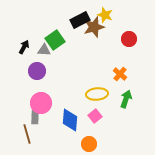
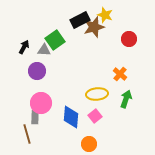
blue diamond: moved 1 px right, 3 px up
